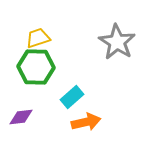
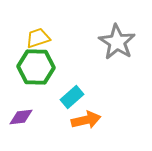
orange arrow: moved 2 px up
